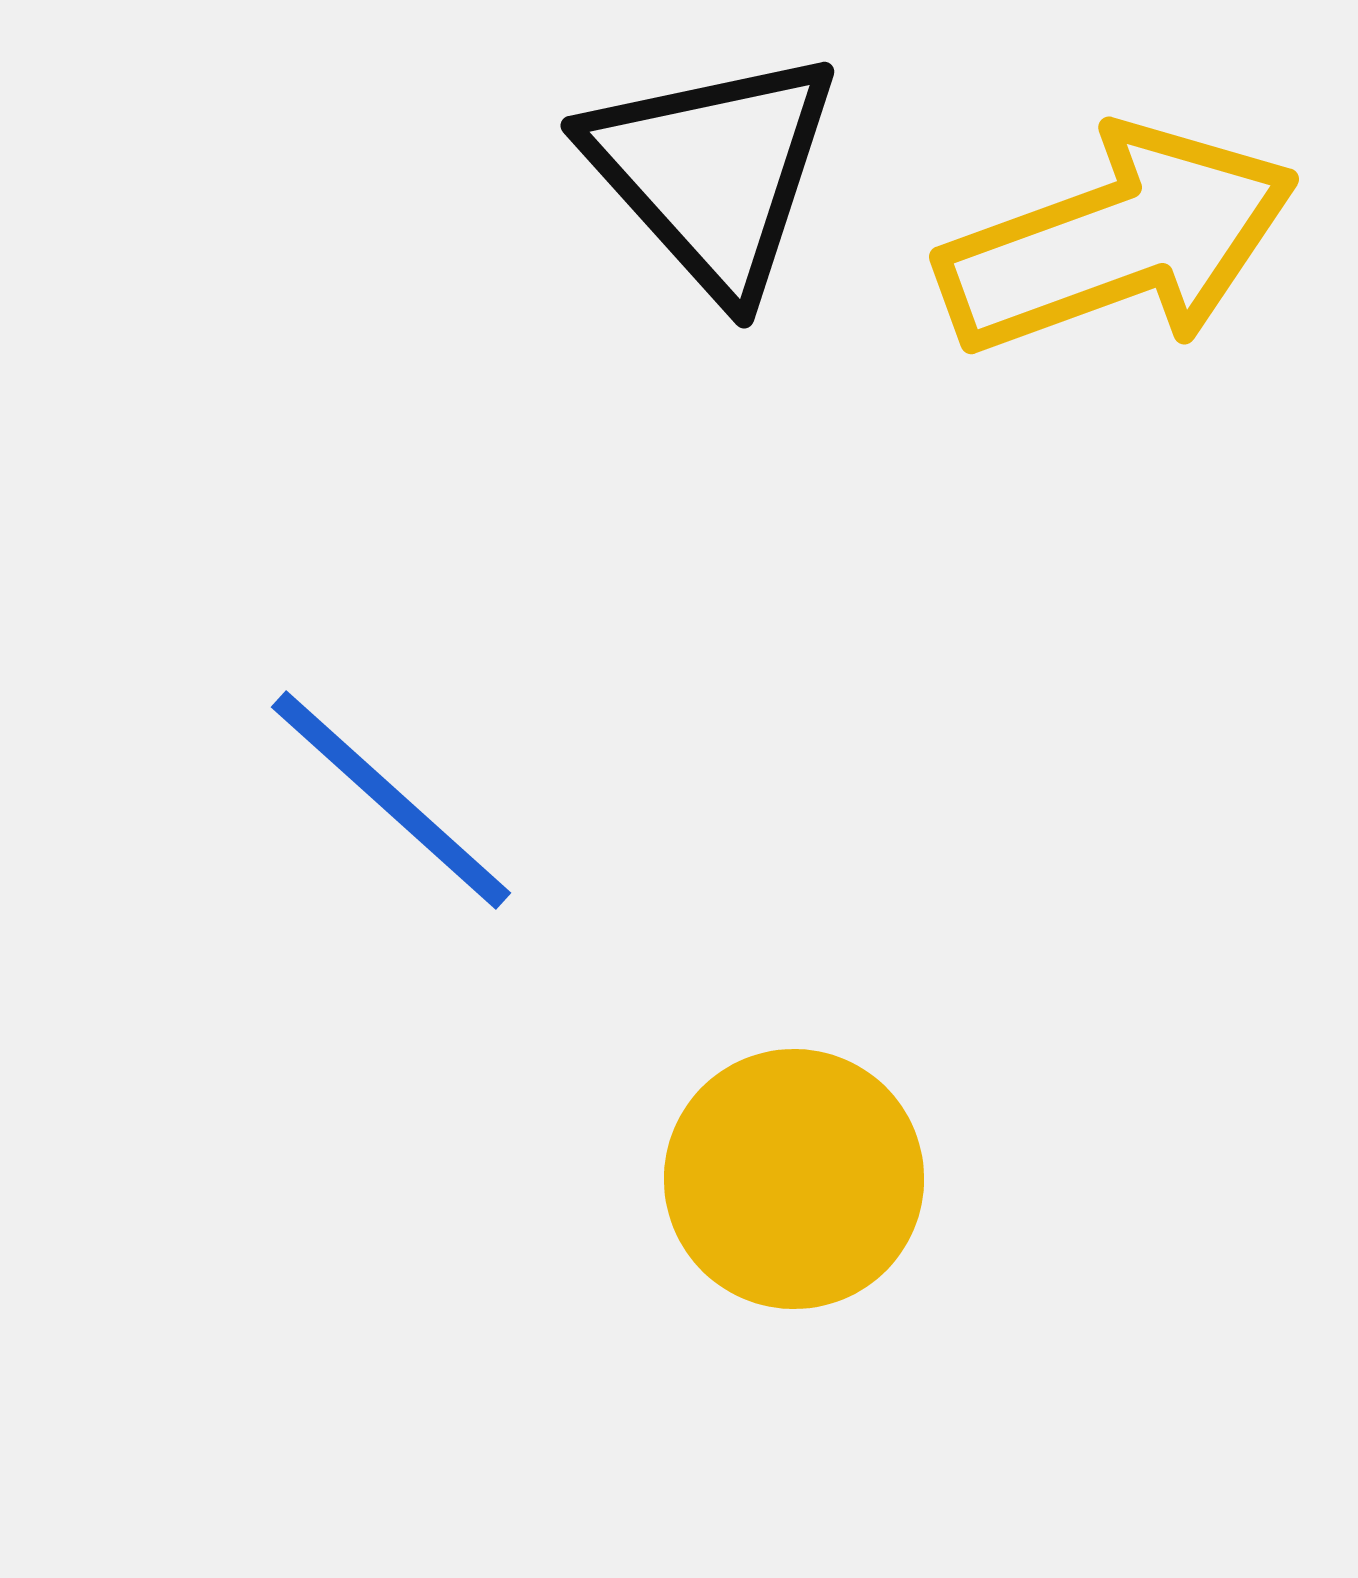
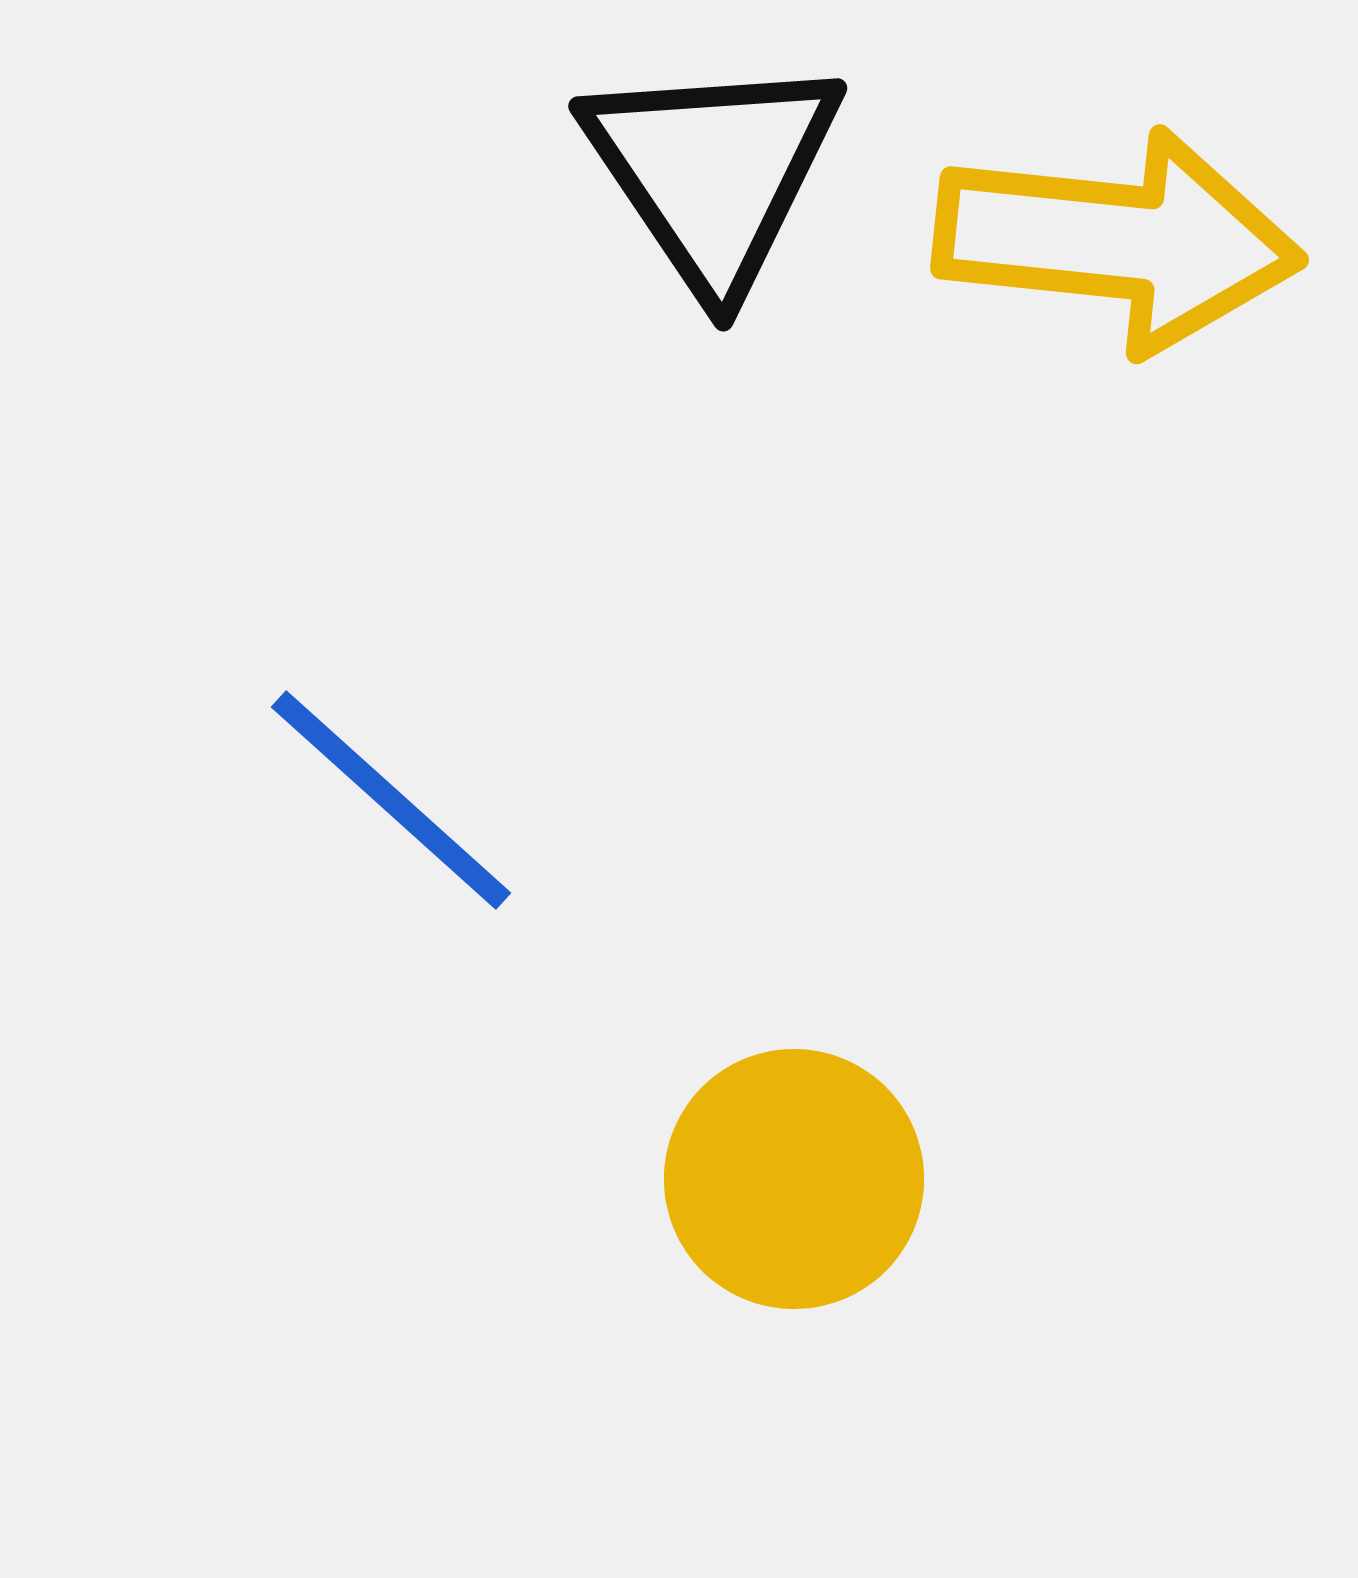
black triangle: rotated 8 degrees clockwise
yellow arrow: rotated 26 degrees clockwise
